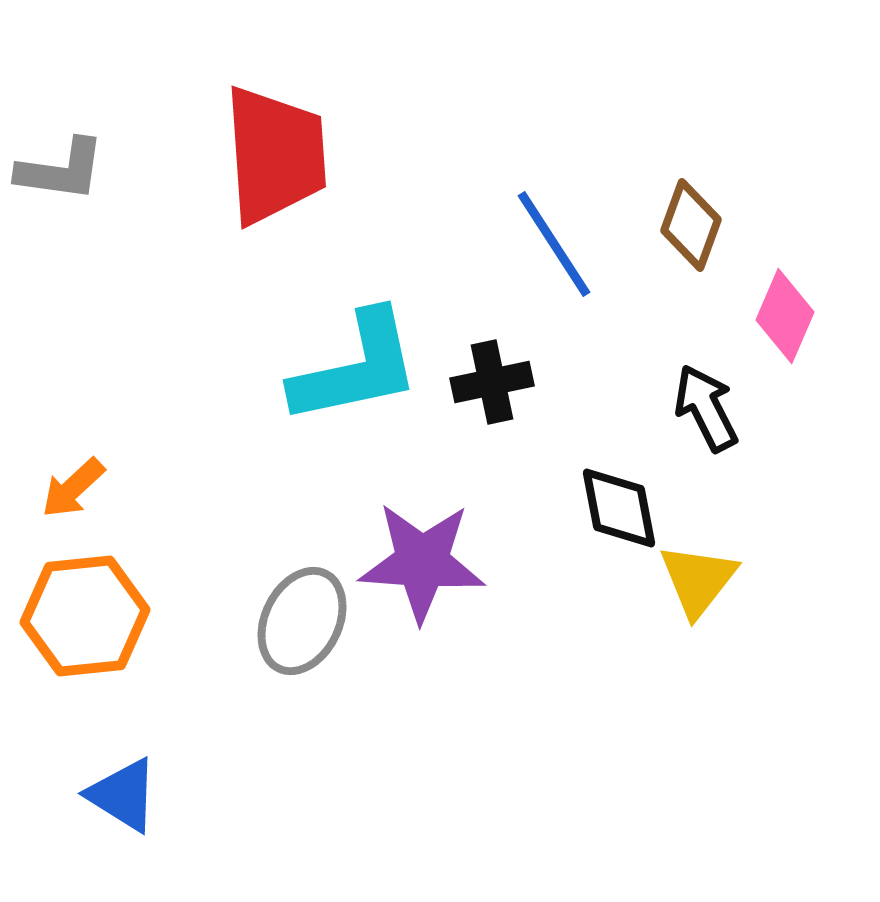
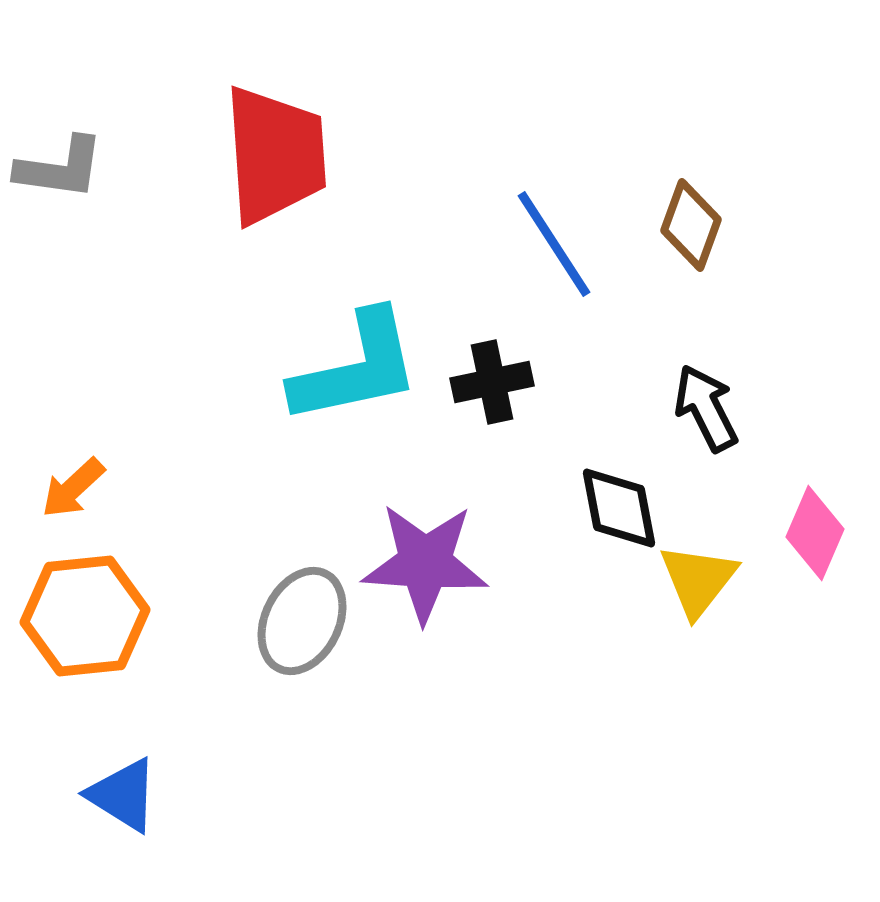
gray L-shape: moved 1 px left, 2 px up
pink diamond: moved 30 px right, 217 px down
purple star: moved 3 px right, 1 px down
